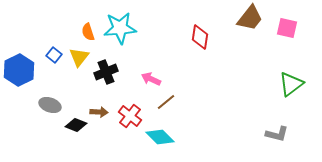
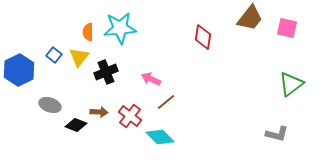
orange semicircle: rotated 18 degrees clockwise
red diamond: moved 3 px right
